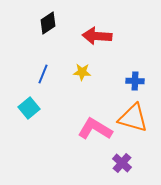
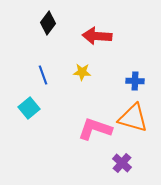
black diamond: rotated 20 degrees counterclockwise
blue line: moved 1 px down; rotated 42 degrees counterclockwise
pink L-shape: rotated 12 degrees counterclockwise
